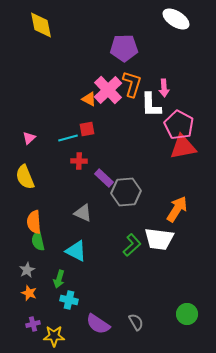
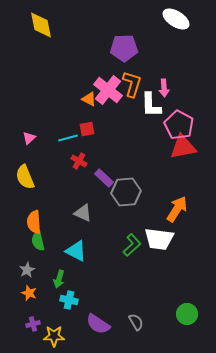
pink cross: rotated 8 degrees counterclockwise
red cross: rotated 28 degrees clockwise
